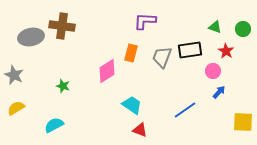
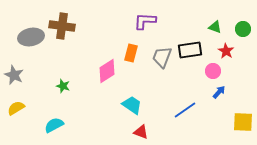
red triangle: moved 1 px right, 2 px down
